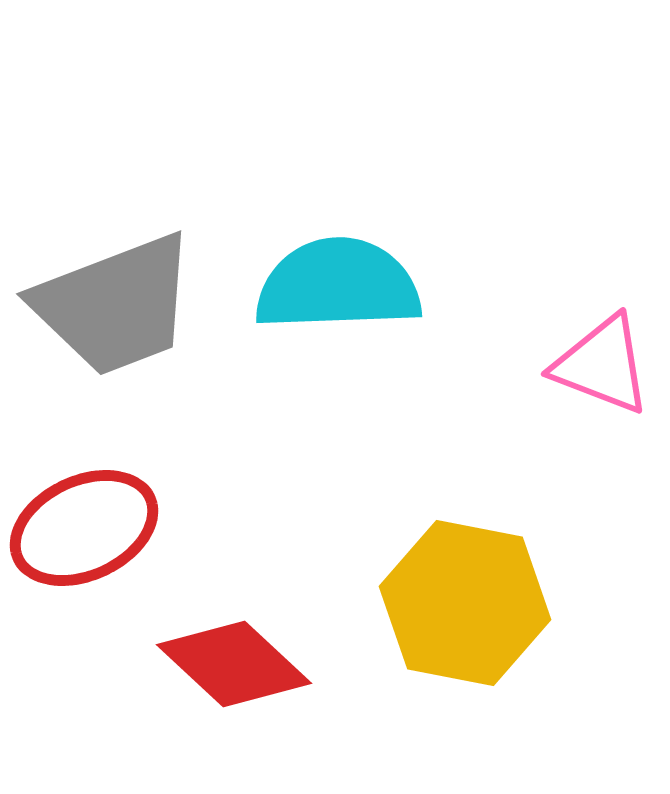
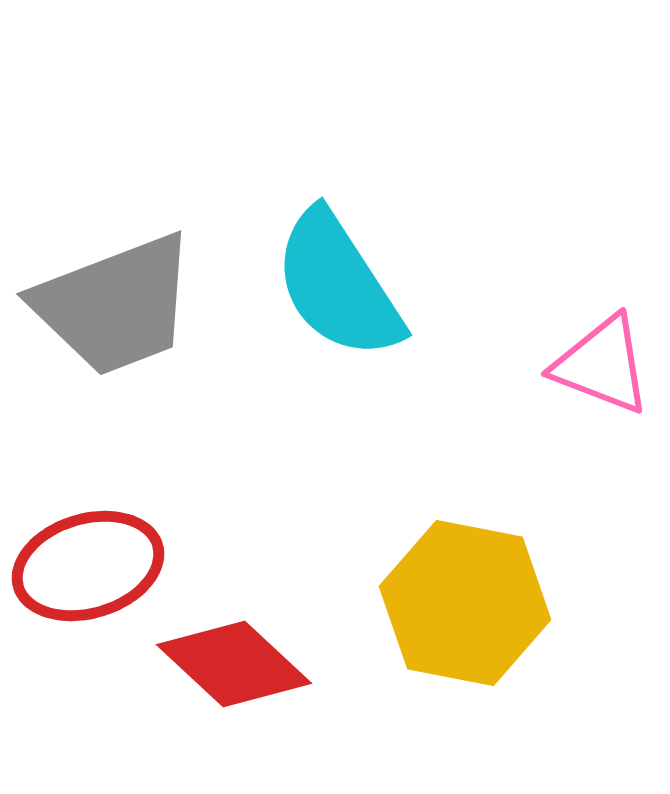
cyan semicircle: rotated 121 degrees counterclockwise
red ellipse: moved 4 px right, 38 px down; rotated 8 degrees clockwise
